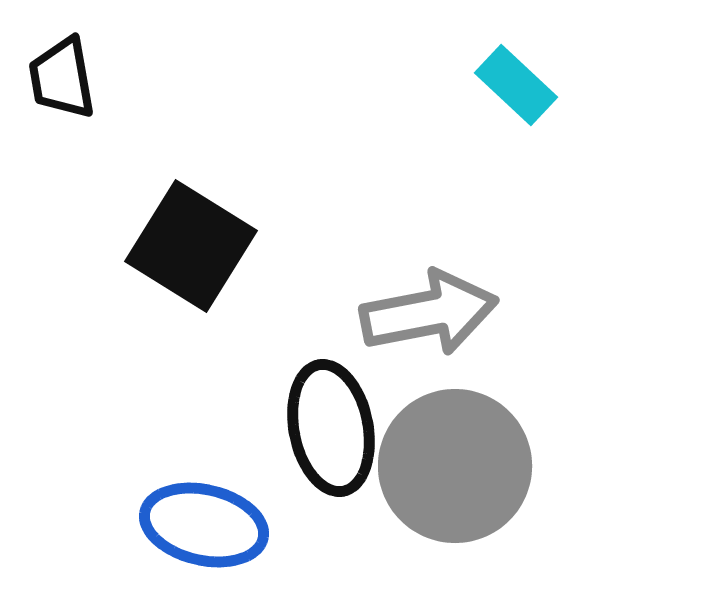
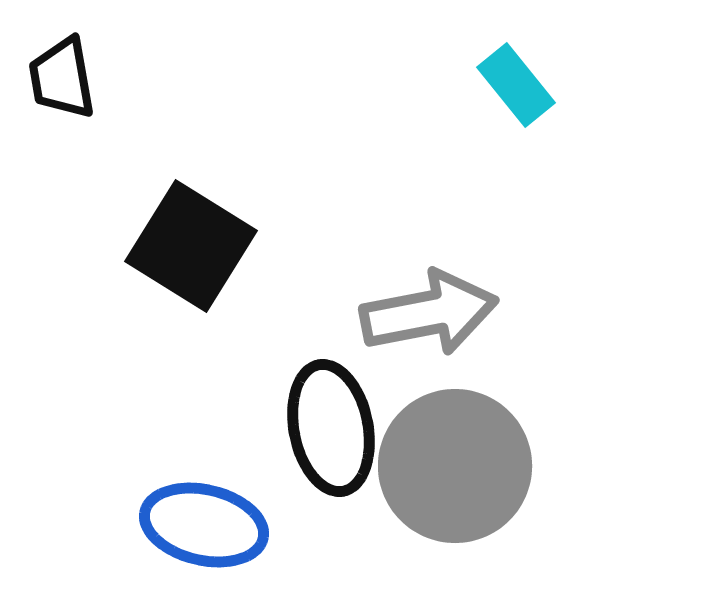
cyan rectangle: rotated 8 degrees clockwise
